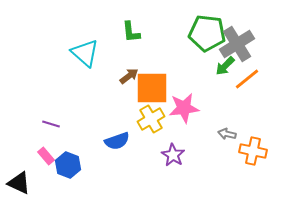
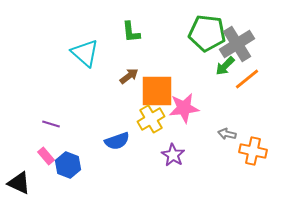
orange square: moved 5 px right, 3 px down
